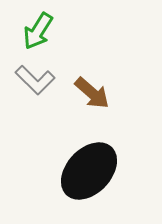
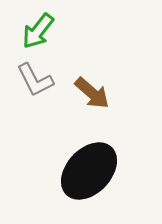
green arrow: rotated 6 degrees clockwise
gray L-shape: rotated 18 degrees clockwise
